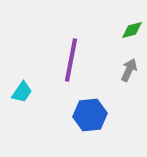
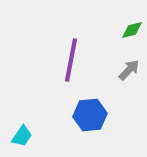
gray arrow: rotated 20 degrees clockwise
cyan trapezoid: moved 44 px down
